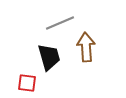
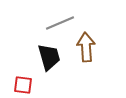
red square: moved 4 px left, 2 px down
